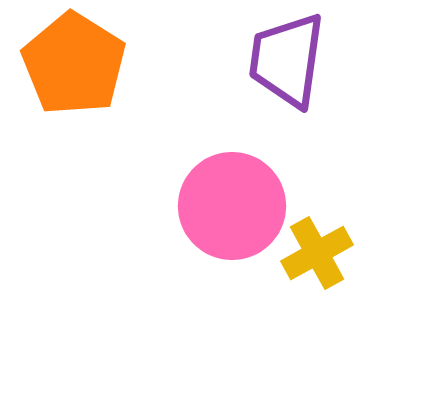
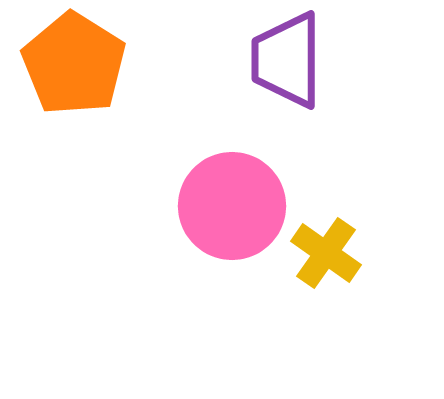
purple trapezoid: rotated 8 degrees counterclockwise
yellow cross: moved 9 px right; rotated 26 degrees counterclockwise
